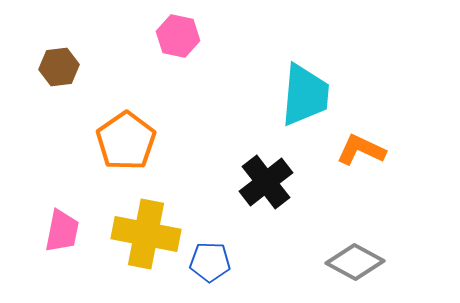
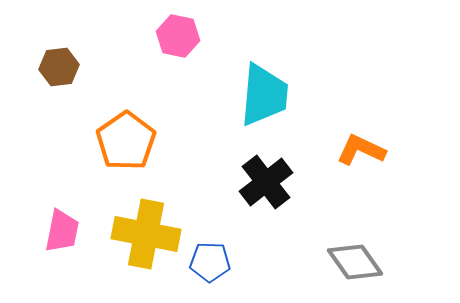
cyan trapezoid: moved 41 px left
gray diamond: rotated 26 degrees clockwise
